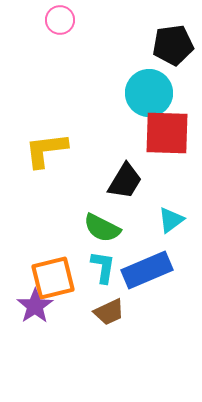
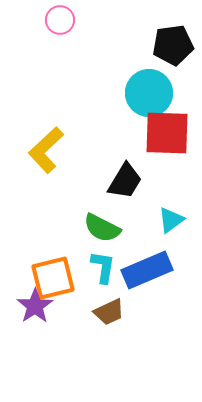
yellow L-shape: rotated 36 degrees counterclockwise
